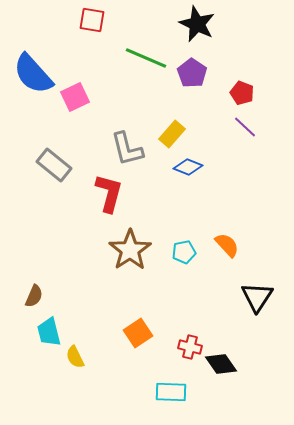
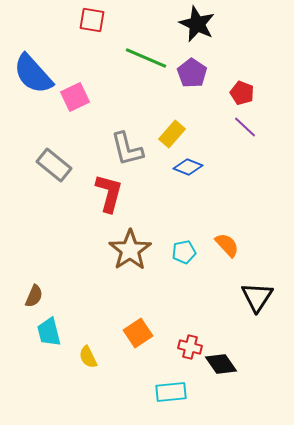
yellow semicircle: moved 13 px right
cyan rectangle: rotated 8 degrees counterclockwise
